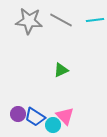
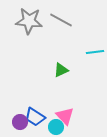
cyan line: moved 32 px down
purple circle: moved 2 px right, 8 px down
cyan circle: moved 3 px right, 2 px down
